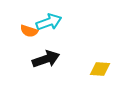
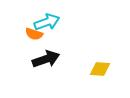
cyan arrow: moved 2 px left
orange semicircle: moved 5 px right, 3 px down
